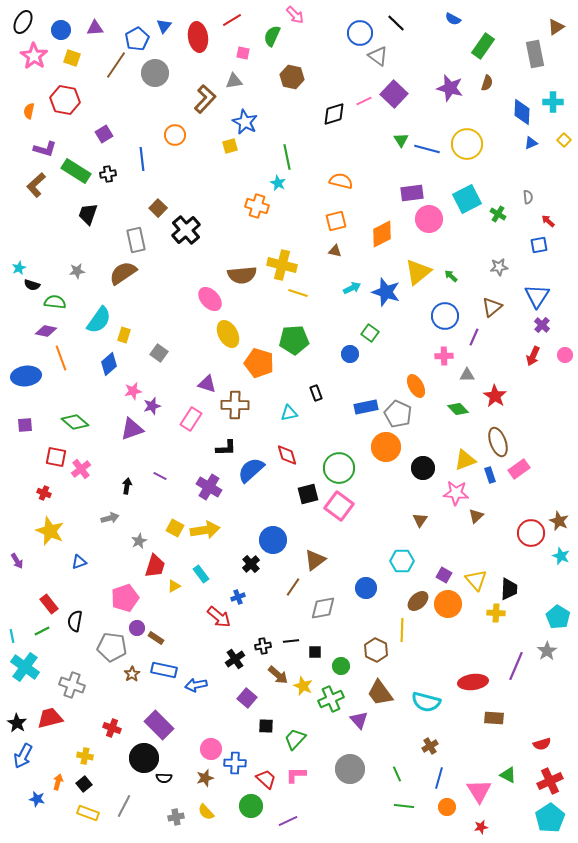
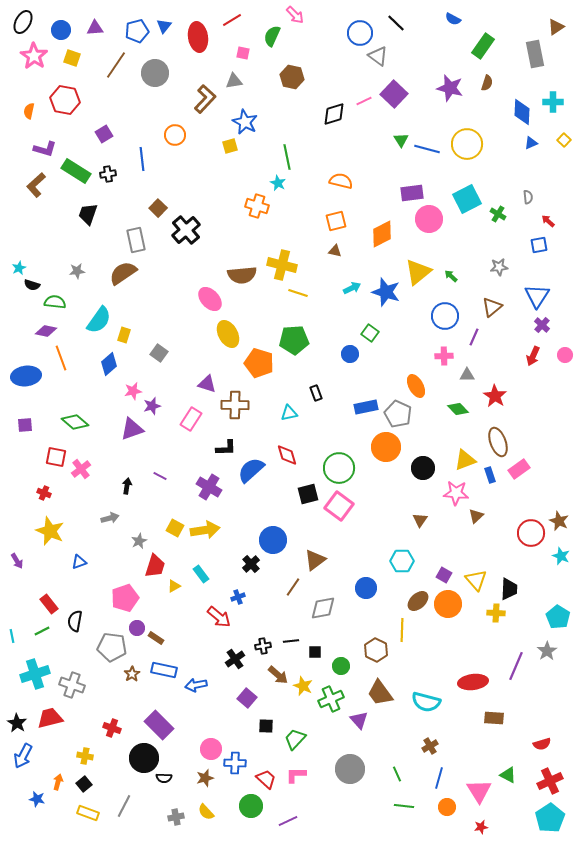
blue pentagon at (137, 39): moved 8 px up; rotated 15 degrees clockwise
cyan cross at (25, 667): moved 10 px right, 7 px down; rotated 36 degrees clockwise
